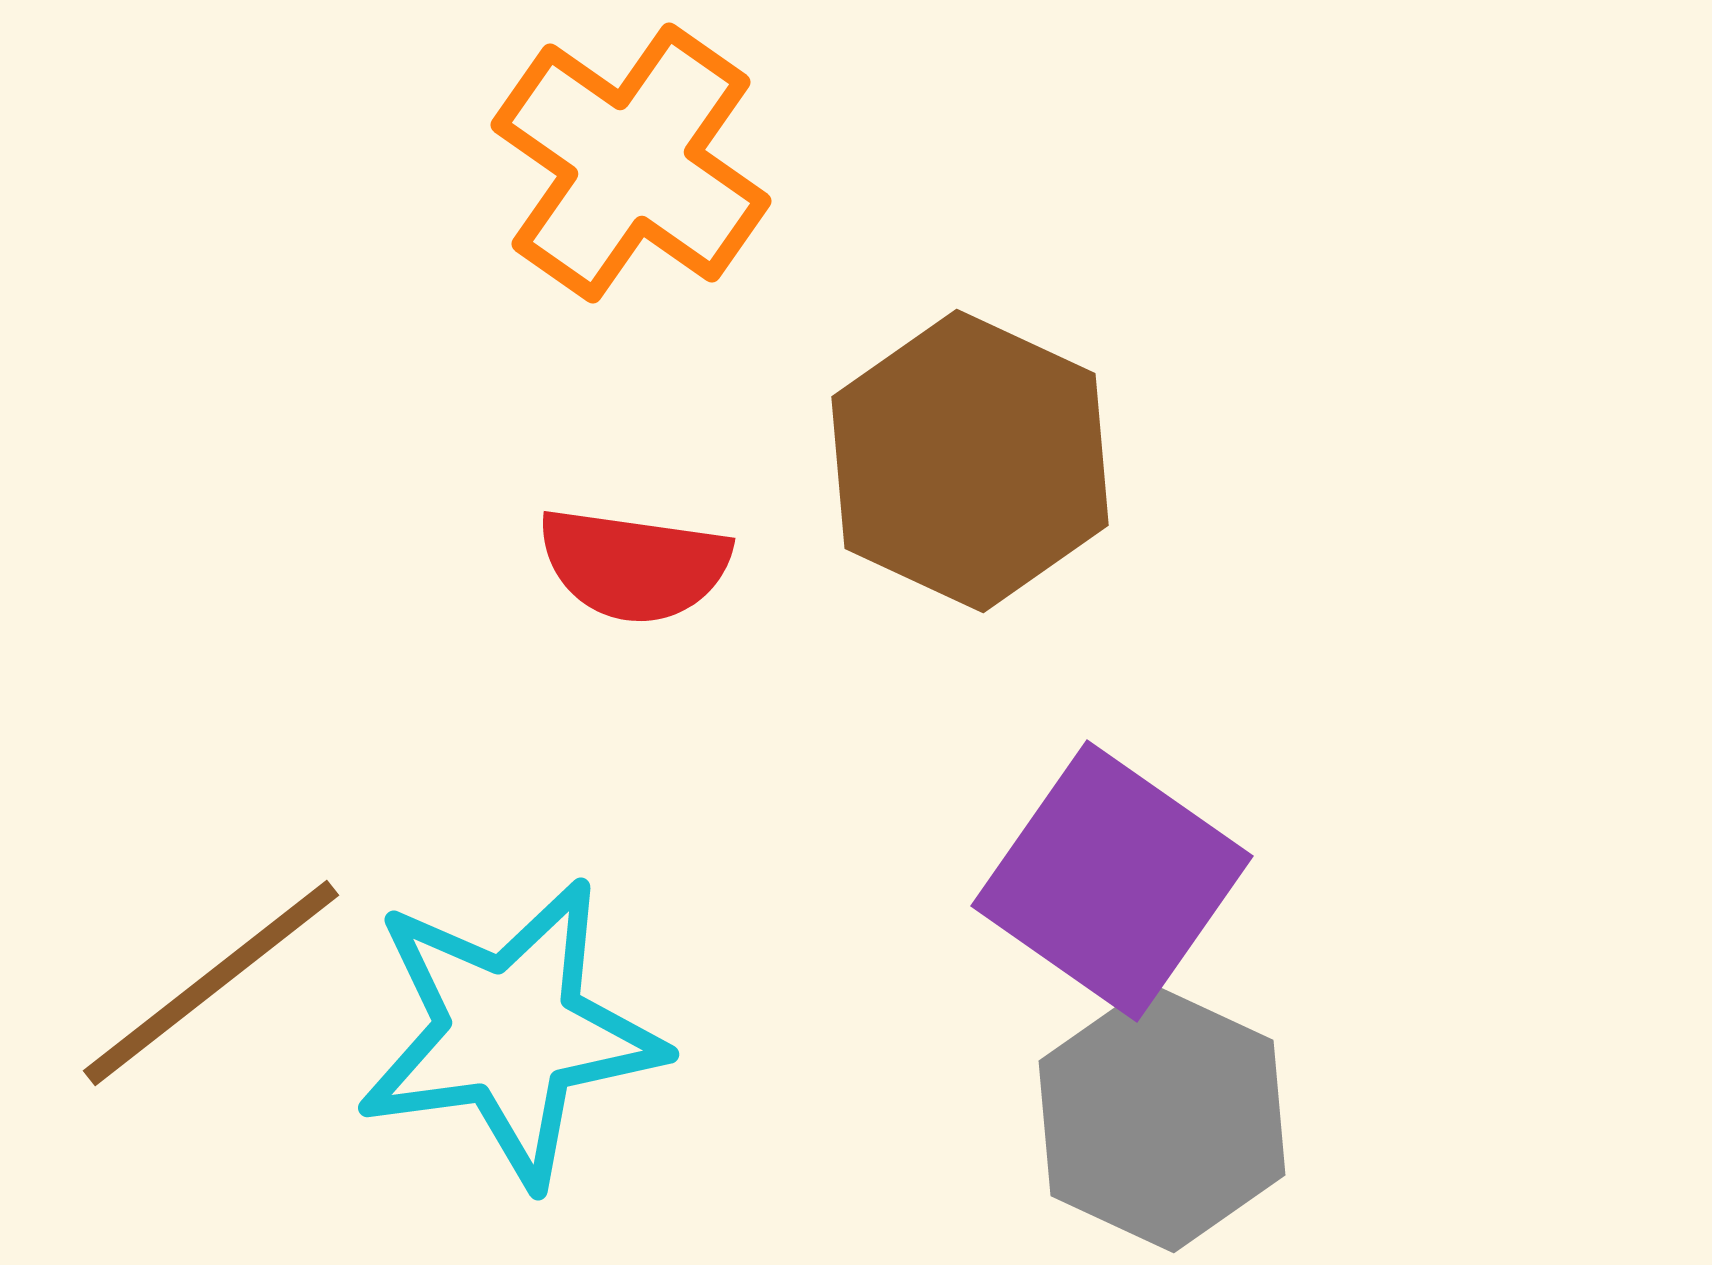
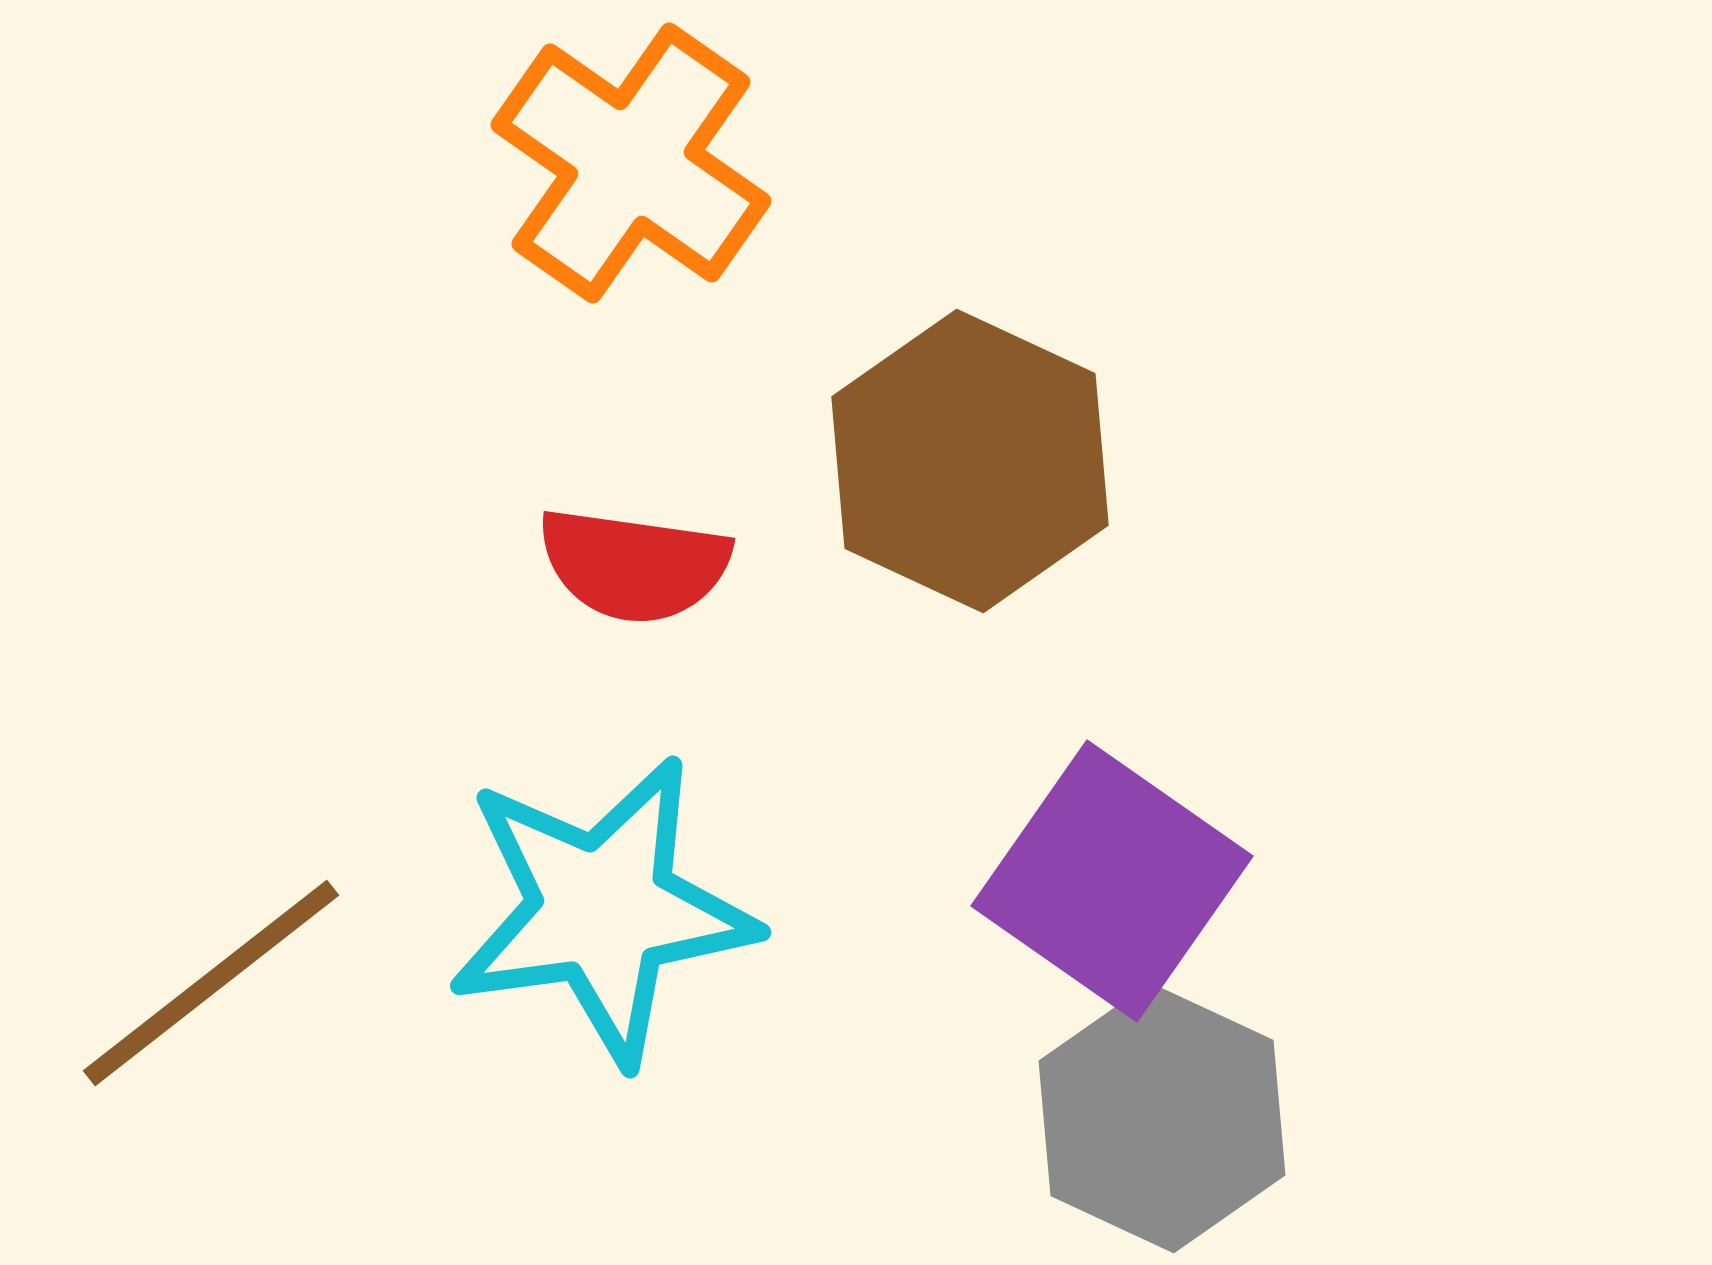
cyan star: moved 92 px right, 122 px up
